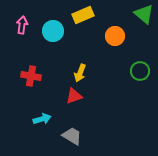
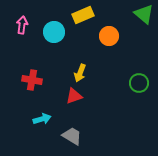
cyan circle: moved 1 px right, 1 px down
orange circle: moved 6 px left
green circle: moved 1 px left, 12 px down
red cross: moved 1 px right, 4 px down
